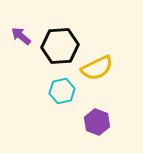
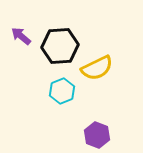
cyan hexagon: rotated 10 degrees counterclockwise
purple hexagon: moved 13 px down
